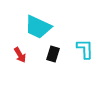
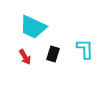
cyan trapezoid: moved 5 px left
red arrow: moved 5 px right, 2 px down
